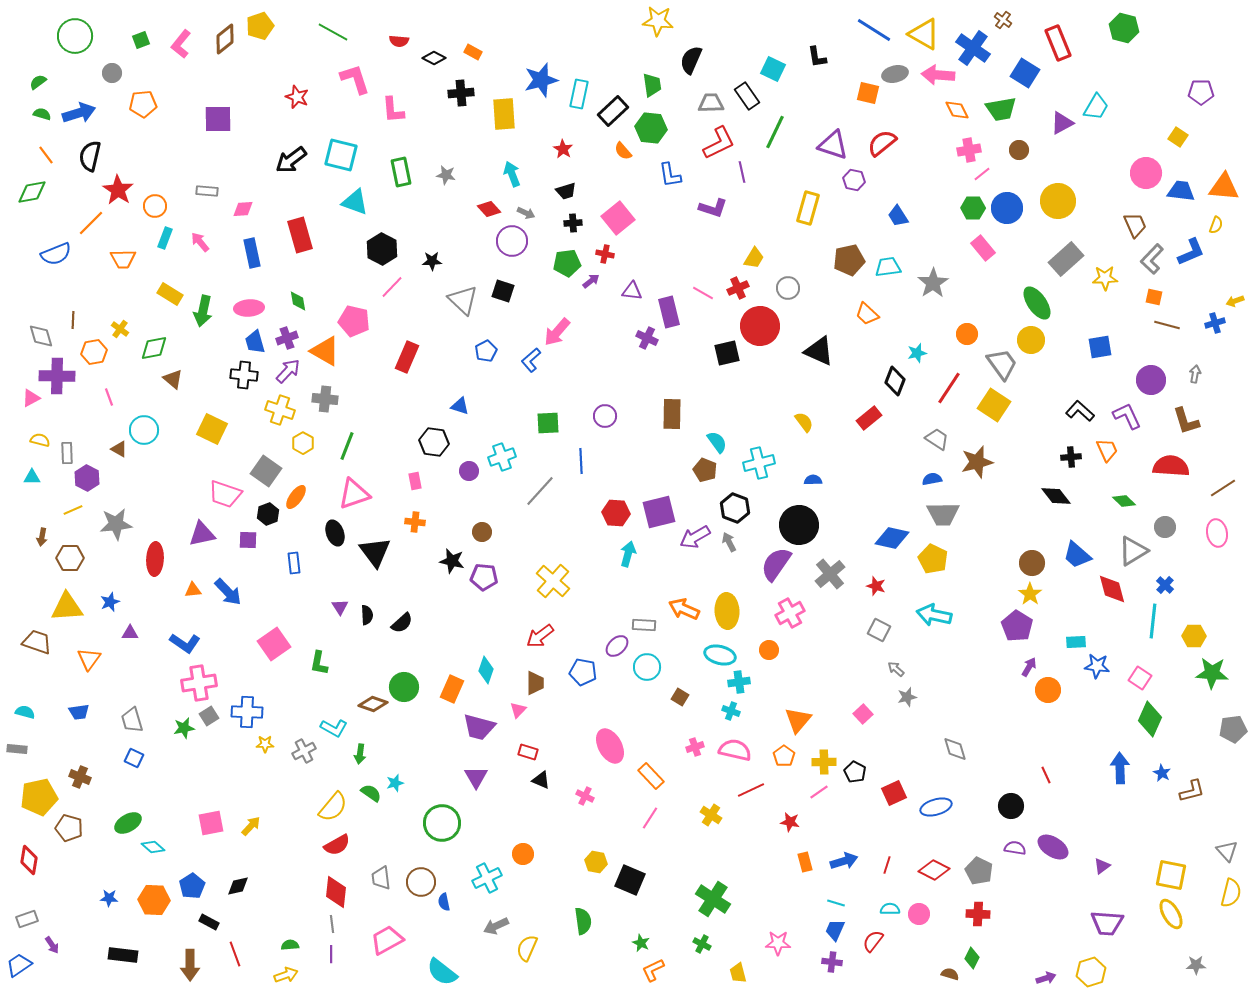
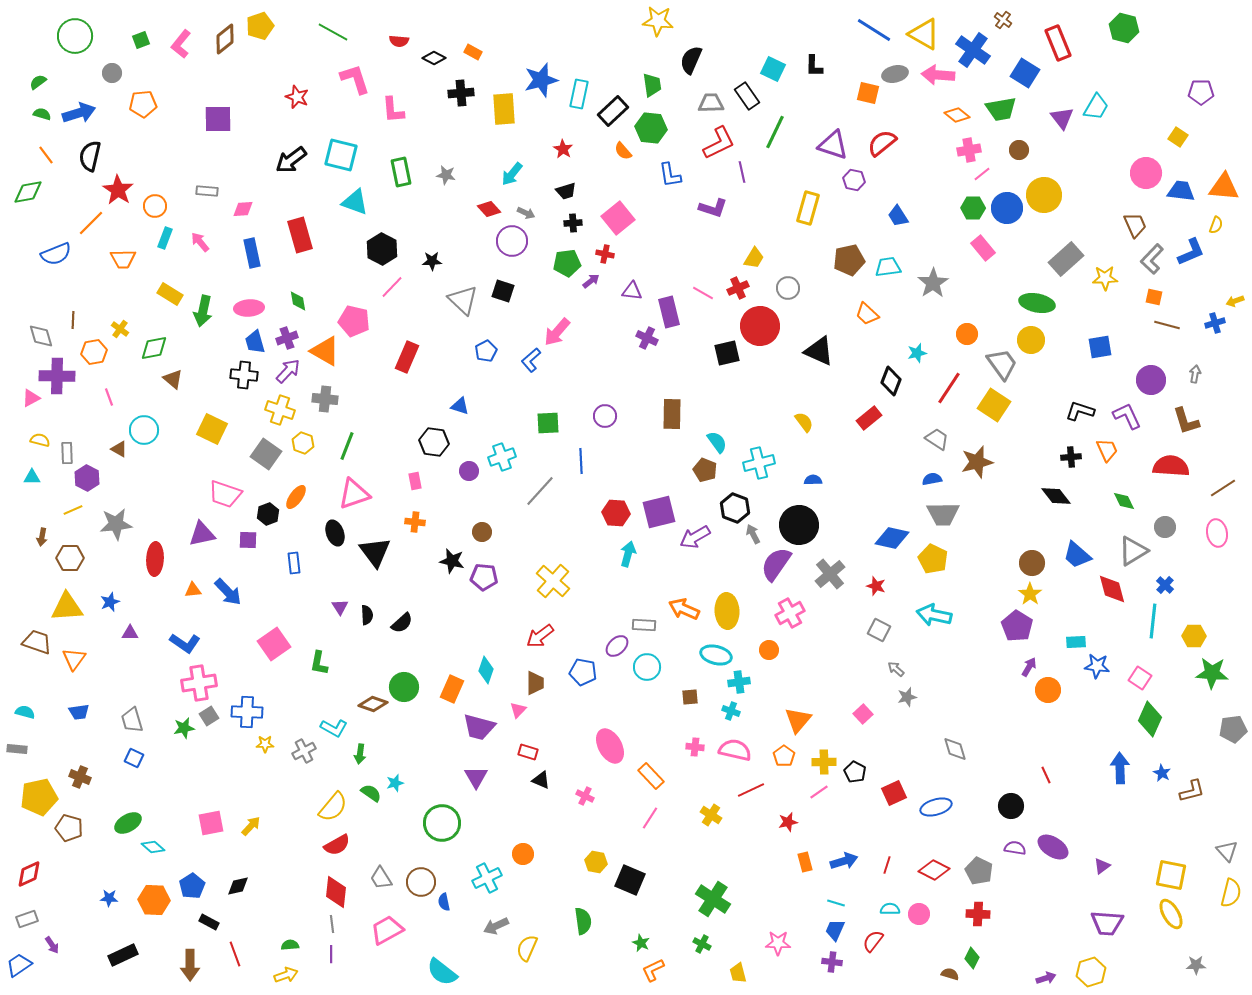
blue cross at (973, 48): moved 2 px down
black L-shape at (817, 57): moved 3 px left, 9 px down; rotated 10 degrees clockwise
orange diamond at (957, 110): moved 5 px down; rotated 25 degrees counterclockwise
yellow rectangle at (504, 114): moved 5 px up
purple triangle at (1062, 123): moved 5 px up; rotated 40 degrees counterclockwise
cyan arrow at (512, 174): rotated 120 degrees counterclockwise
green diamond at (32, 192): moved 4 px left
yellow circle at (1058, 201): moved 14 px left, 6 px up
green ellipse at (1037, 303): rotated 44 degrees counterclockwise
black diamond at (895, 381): moved 4 px left
black L-shape at (1080, 411): rotated 24 degrees counterclockwise
yellow hexagon at (303, 443): rotated 10 degrees counterclockwise
gray square at (266, 471): moved 17 px up
green diamond at (1124, 501): rotated 20 degrees clockwise
gray arrow at (729, 542): moved 24 px right, 8 px up
cyan ellipse at (720, 655): moved 4 px left
orange triangle at (89, 659): moved 15 px left
brown square at (680, 697): moved 10 px right; rotated 36 degrees counterclockwise
pink cross at (695, 747): rotated 24 degrees clockwise
red star at (790, 822): moved 2 px left; rotated 24 degrees counterclockwise
red diamond at (29, 860): moved 14 px down; rotated 56 degrees clockwise
gray trapezoid at (381, 878): rotated 25 degrees counterclockwise
pink trapezoid at (387, 940): moved 10 px up
black rectangle at (123, 955): rotated 32 degrees counterclockwise
